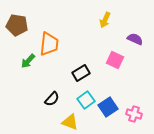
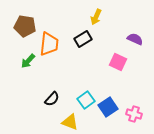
yellow arrow: moved 9 px left, 3 px up
brown pentagon: moved 8 px right, 1 px down
pink square: moved 3 px right, 2 px down
black rectangle: moved 2 px right, 34 px up
